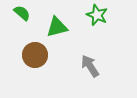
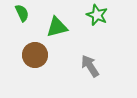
green semicircle: rotated 24 degrees clockwise
